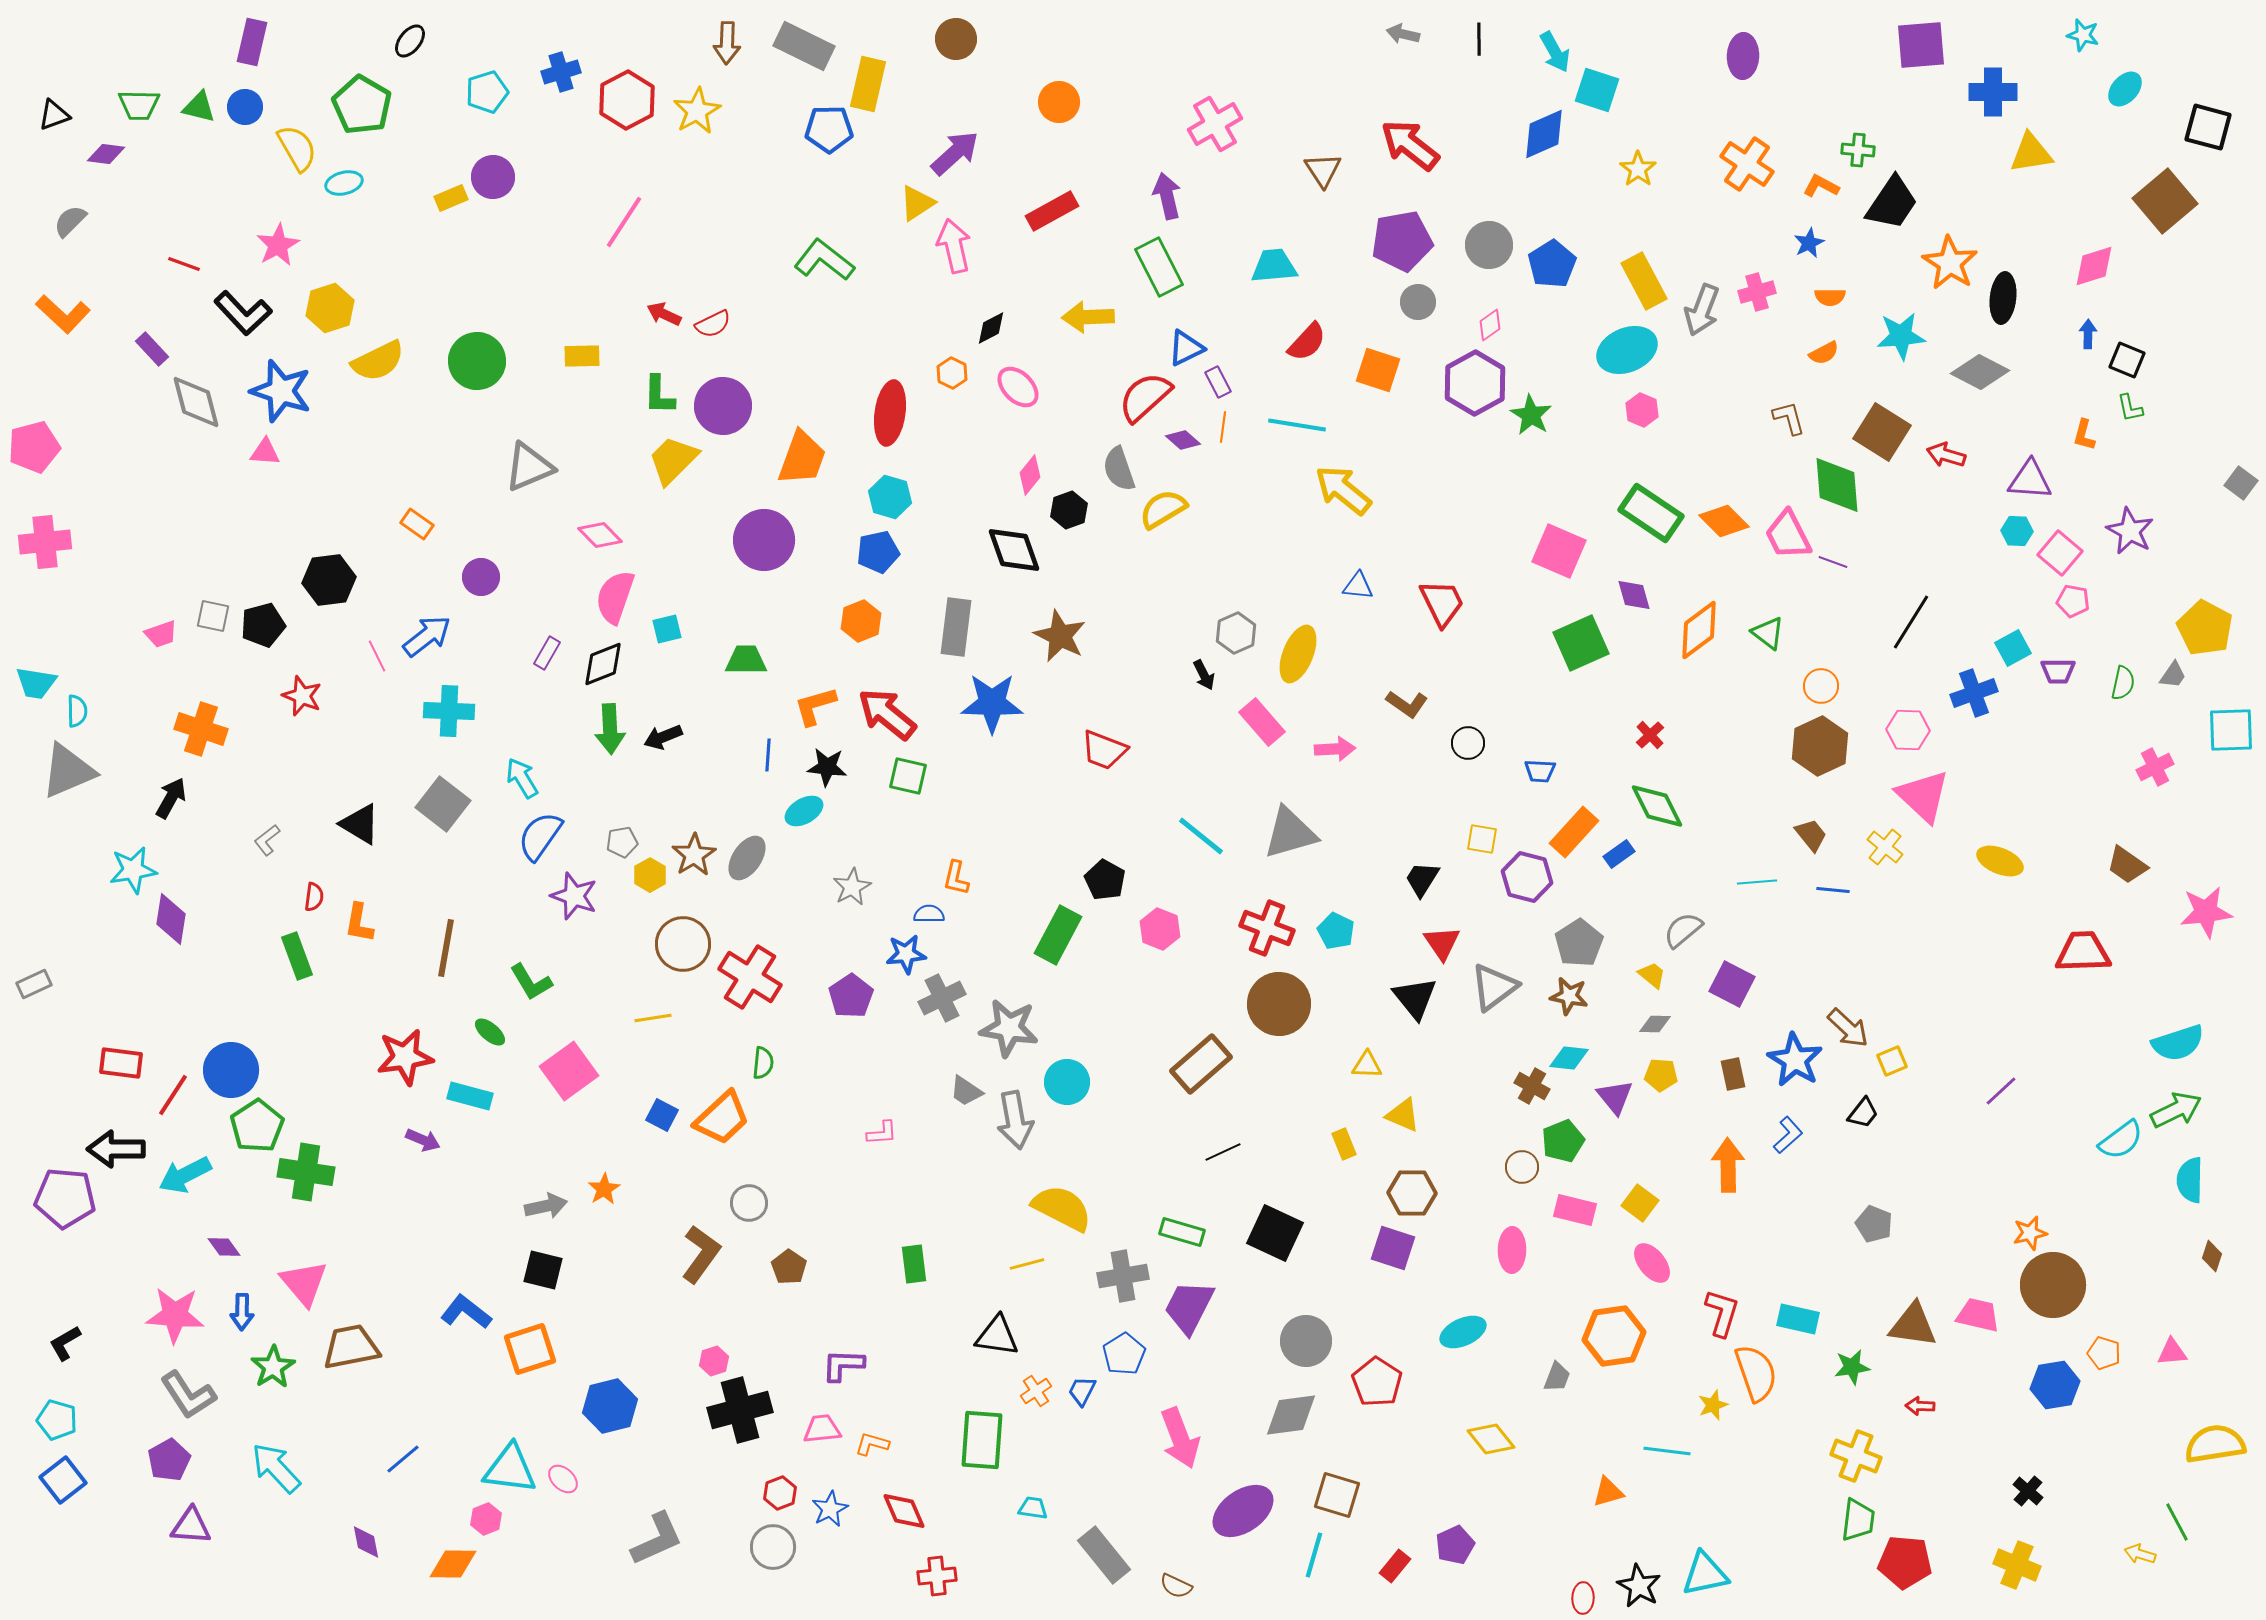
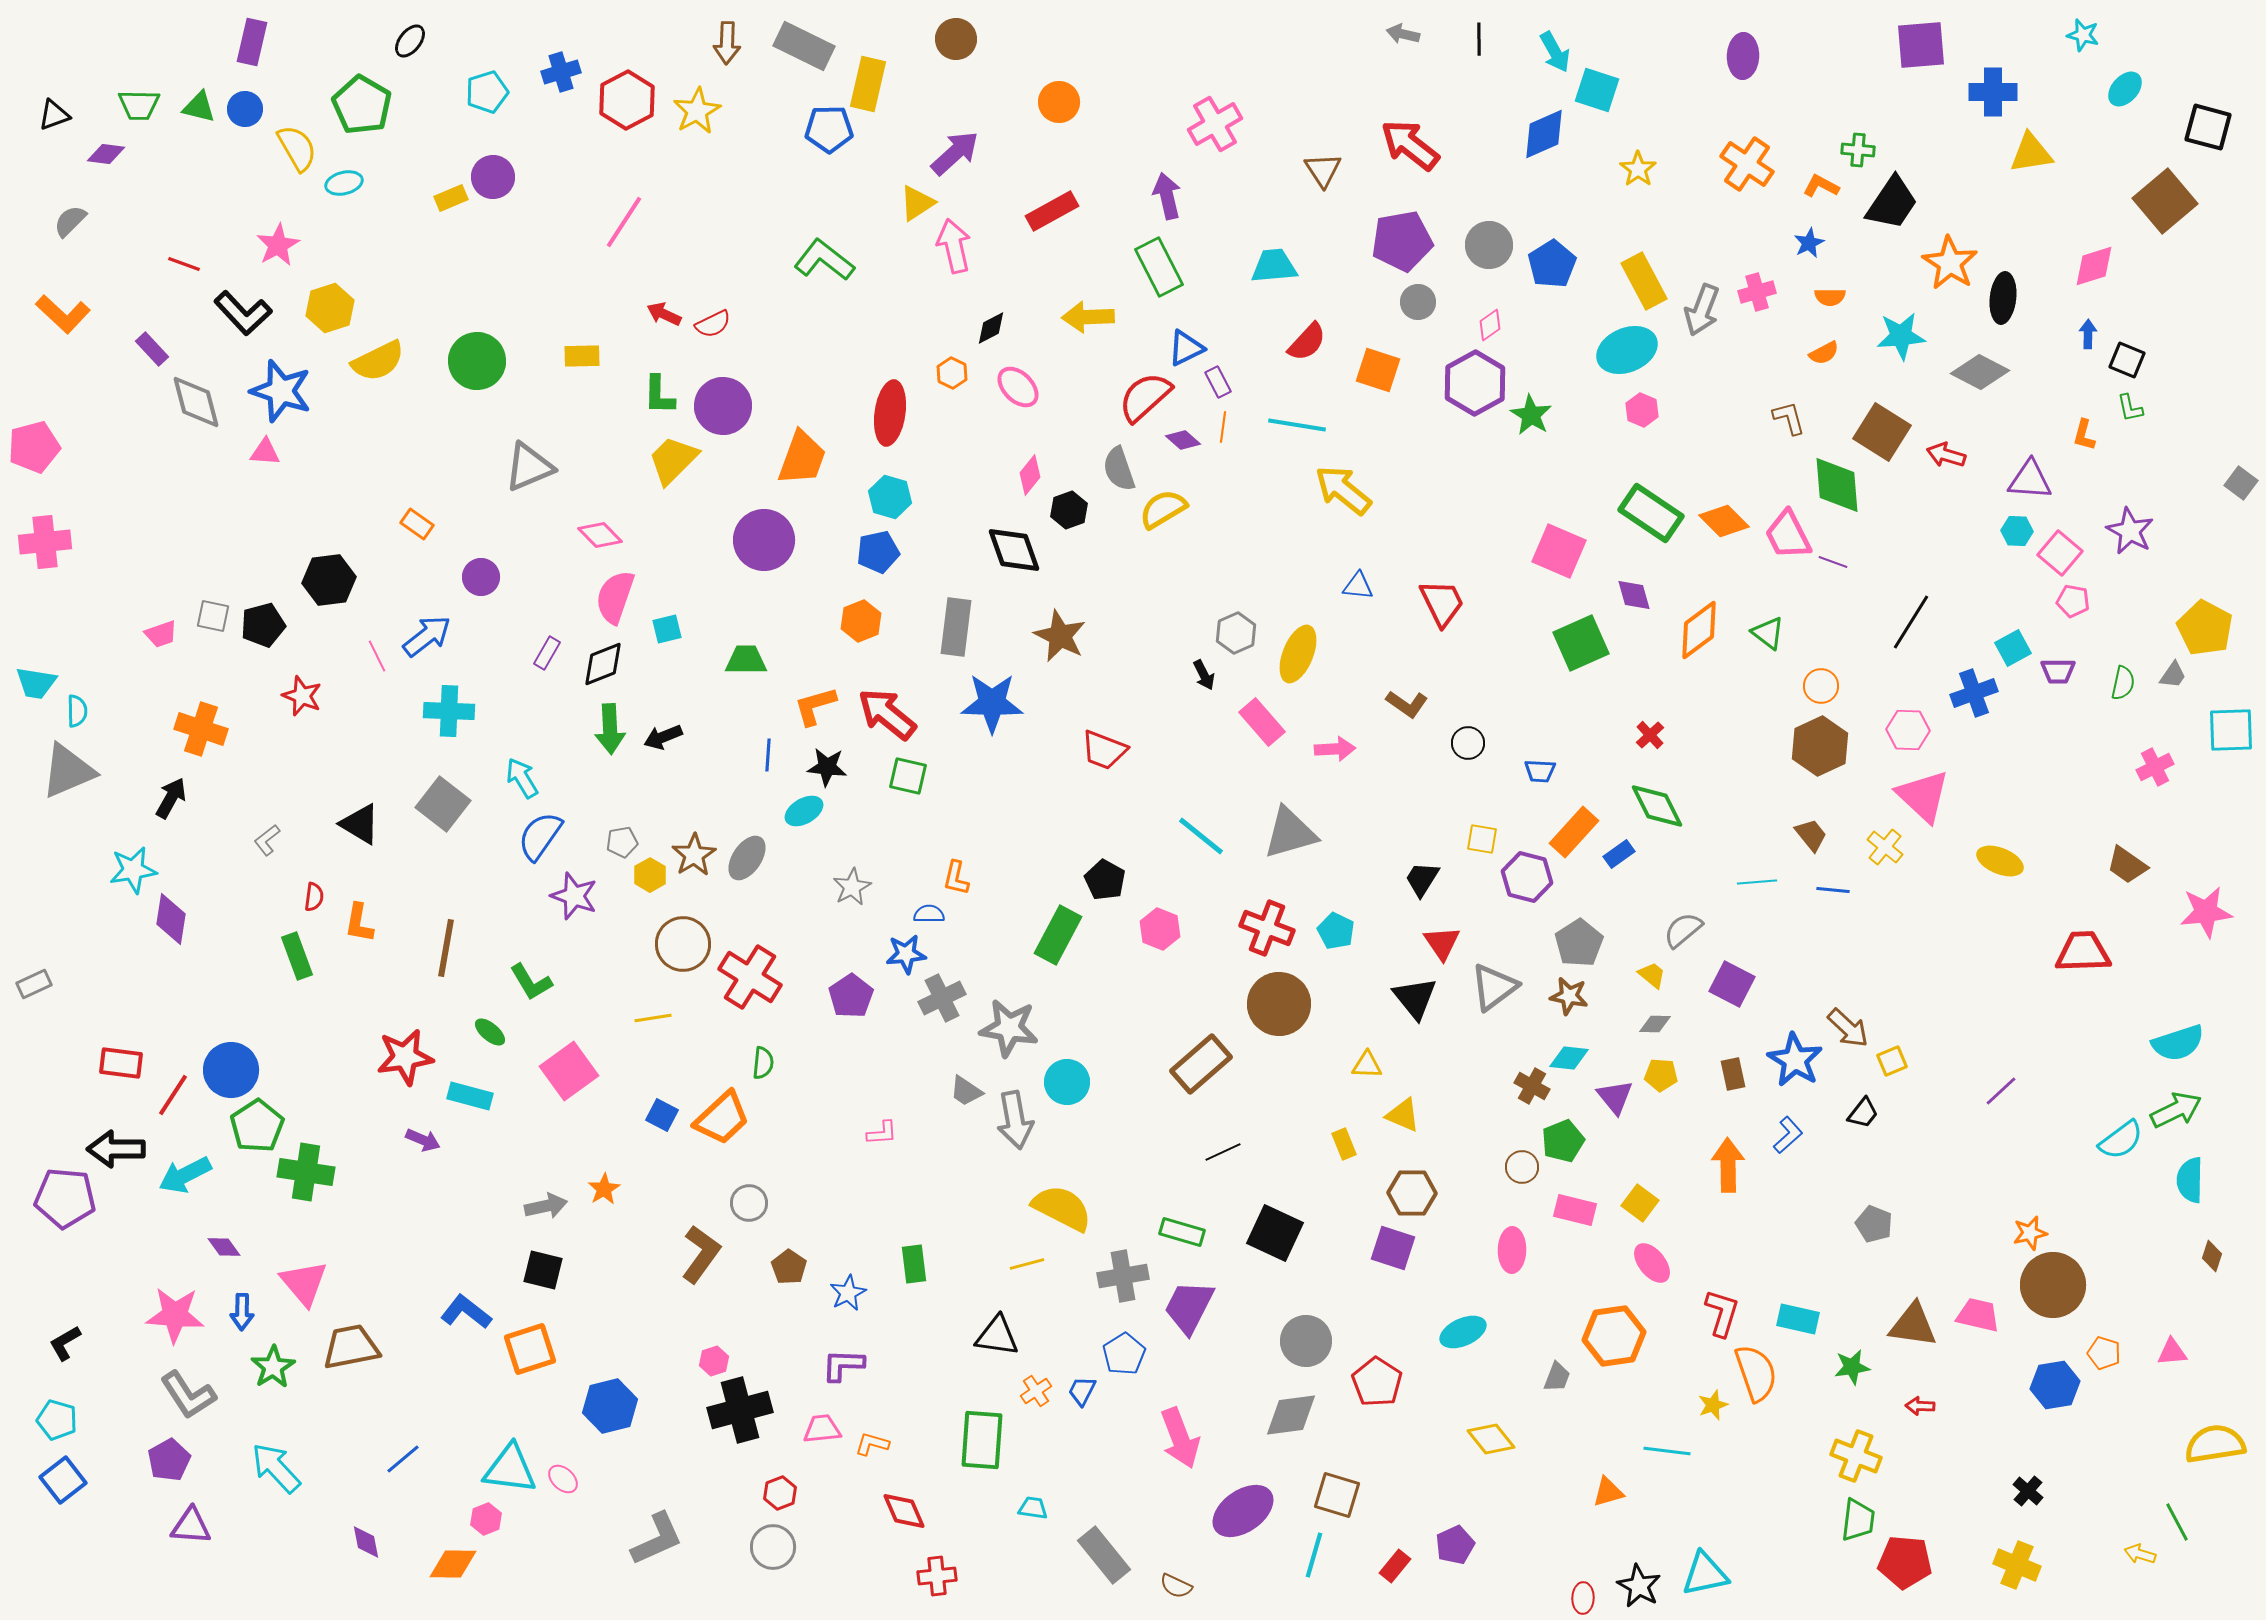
blue circle at (245, 107): moved 2 px down
blue star at (830, 1509): moved 18 px right, 216 px up
